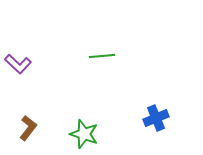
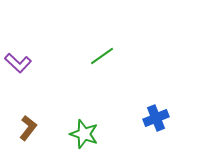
green line: rotated 30 degrees counterclockwise
purple L-shape: moved 1 px up
